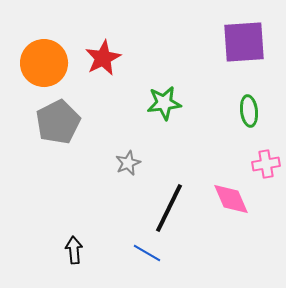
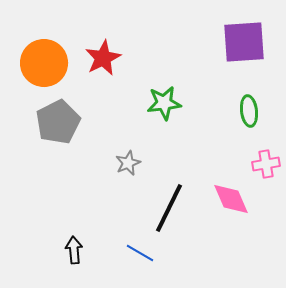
blue line: moved 7 px left
